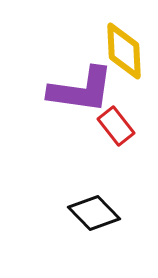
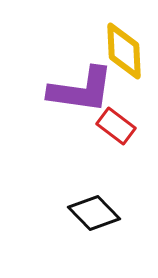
red rectangle: rotated 15 degrees counterclockwise
